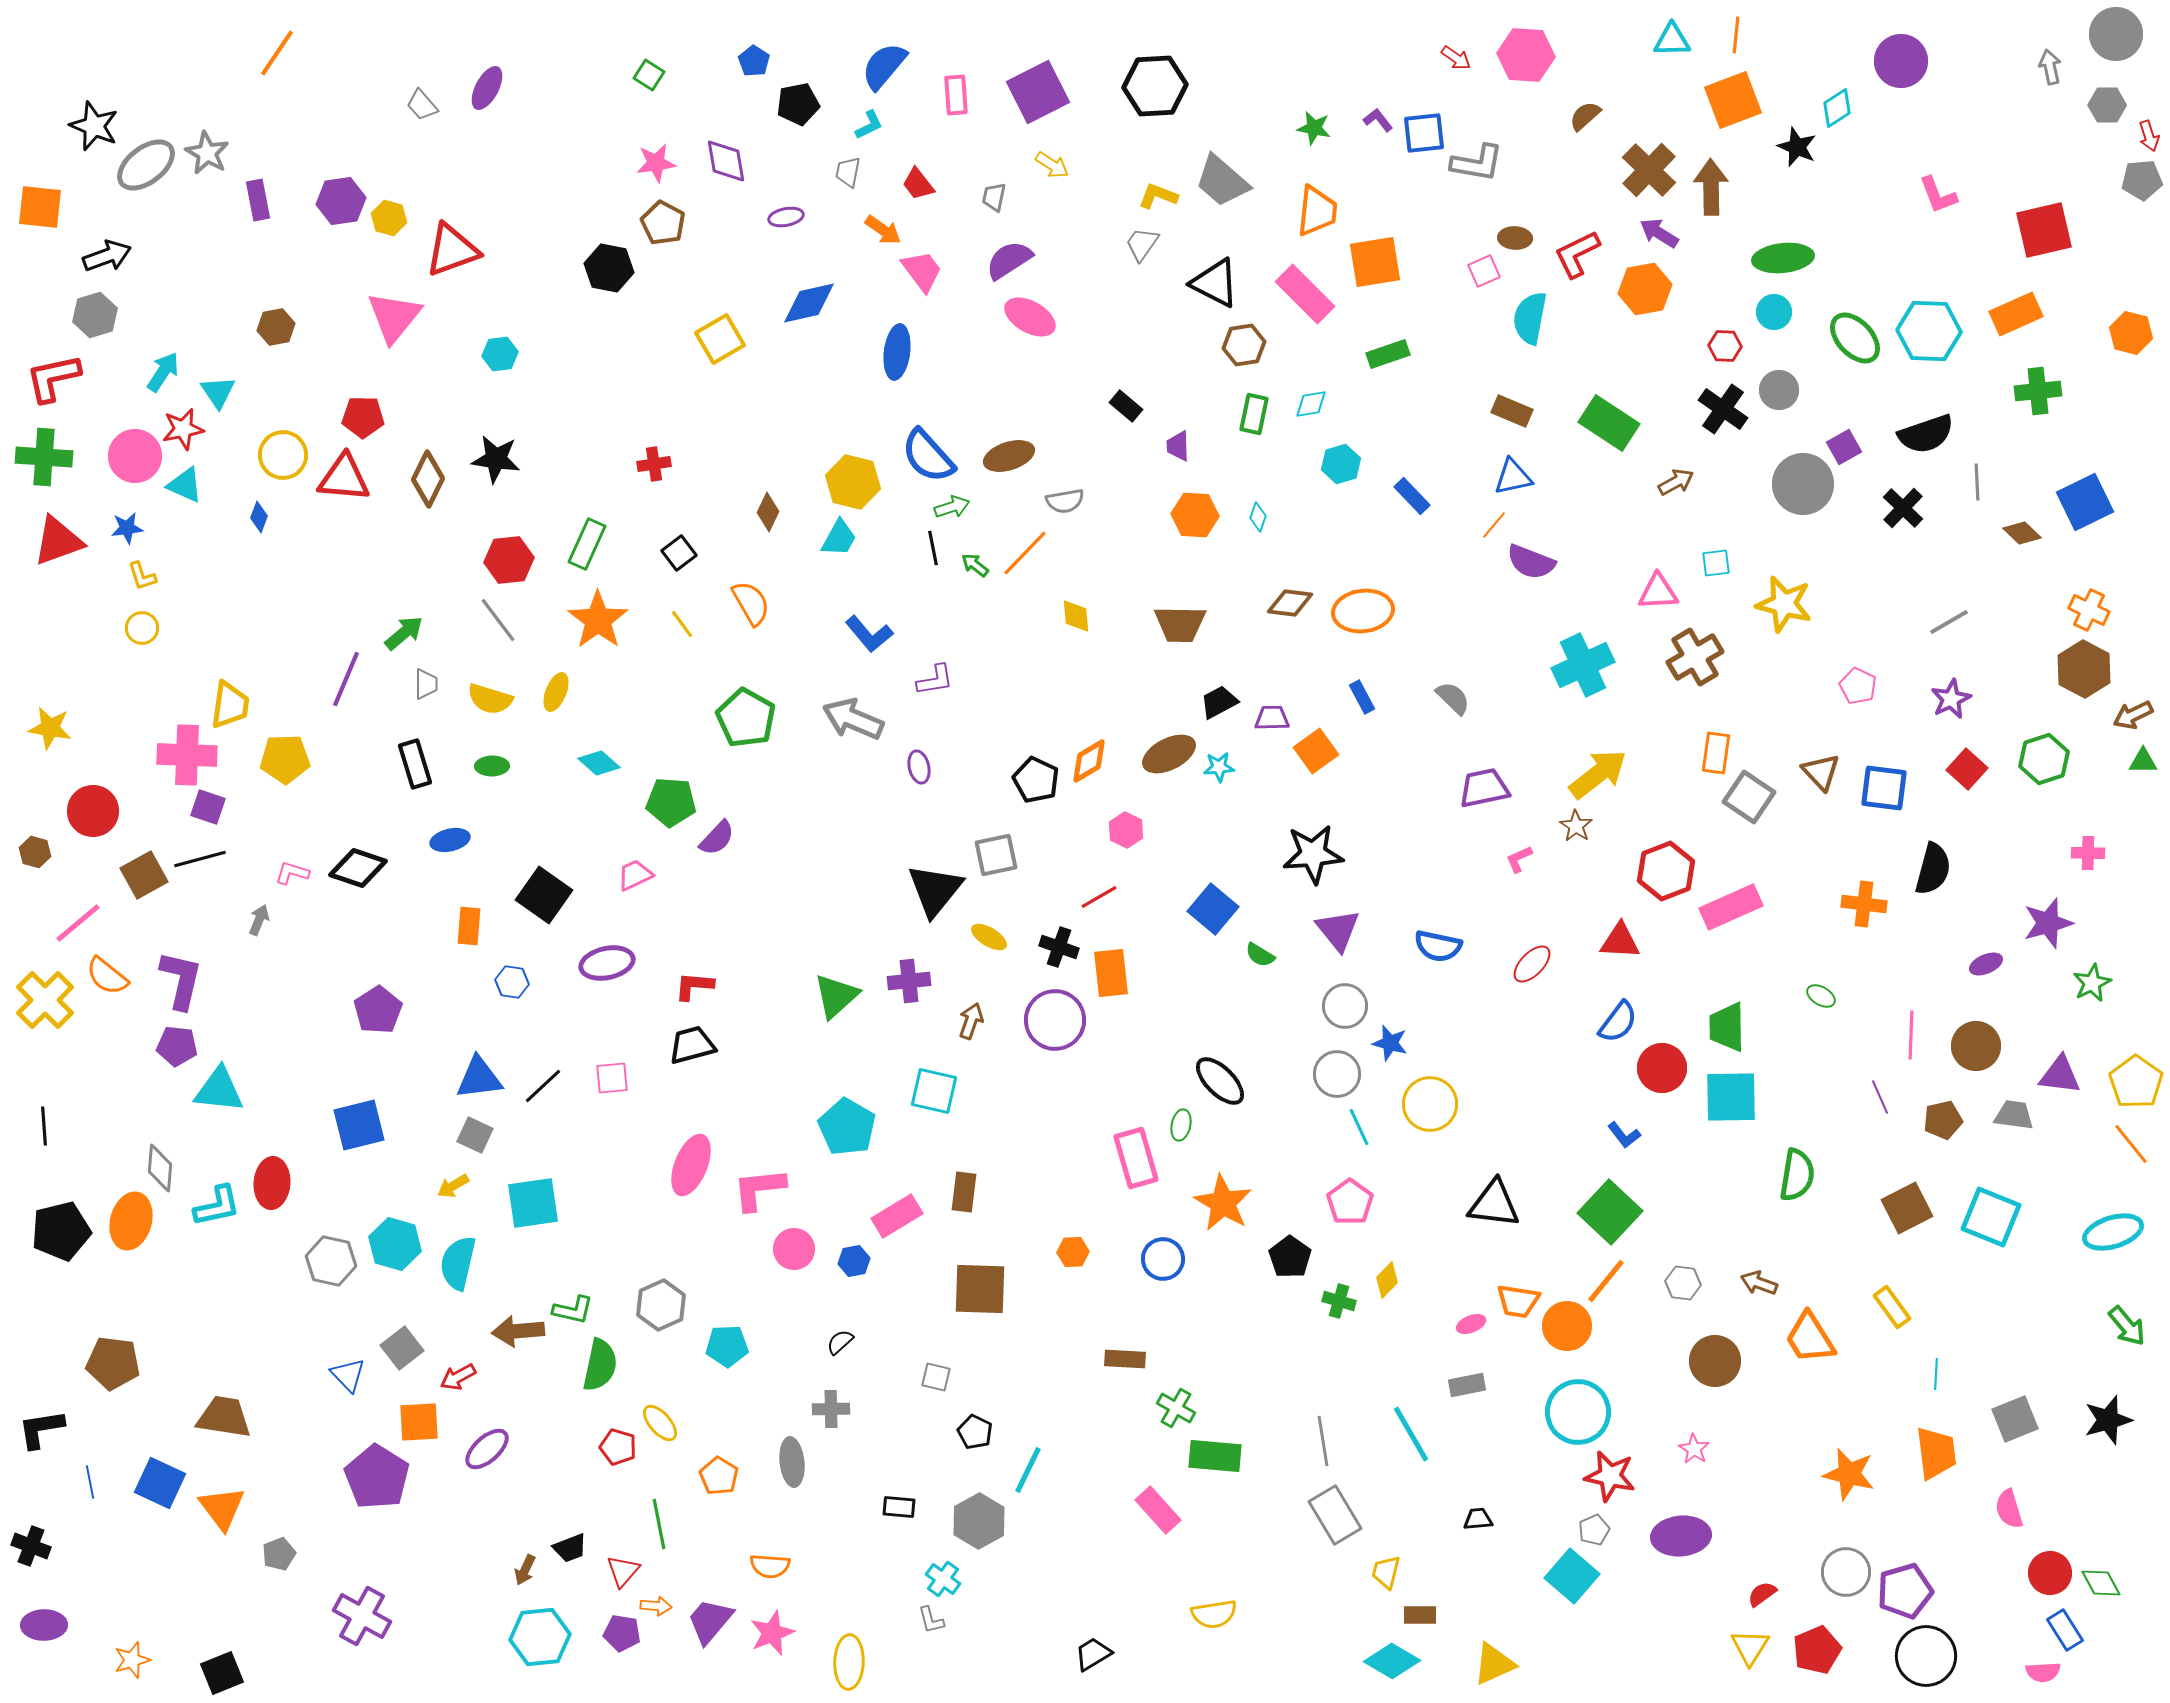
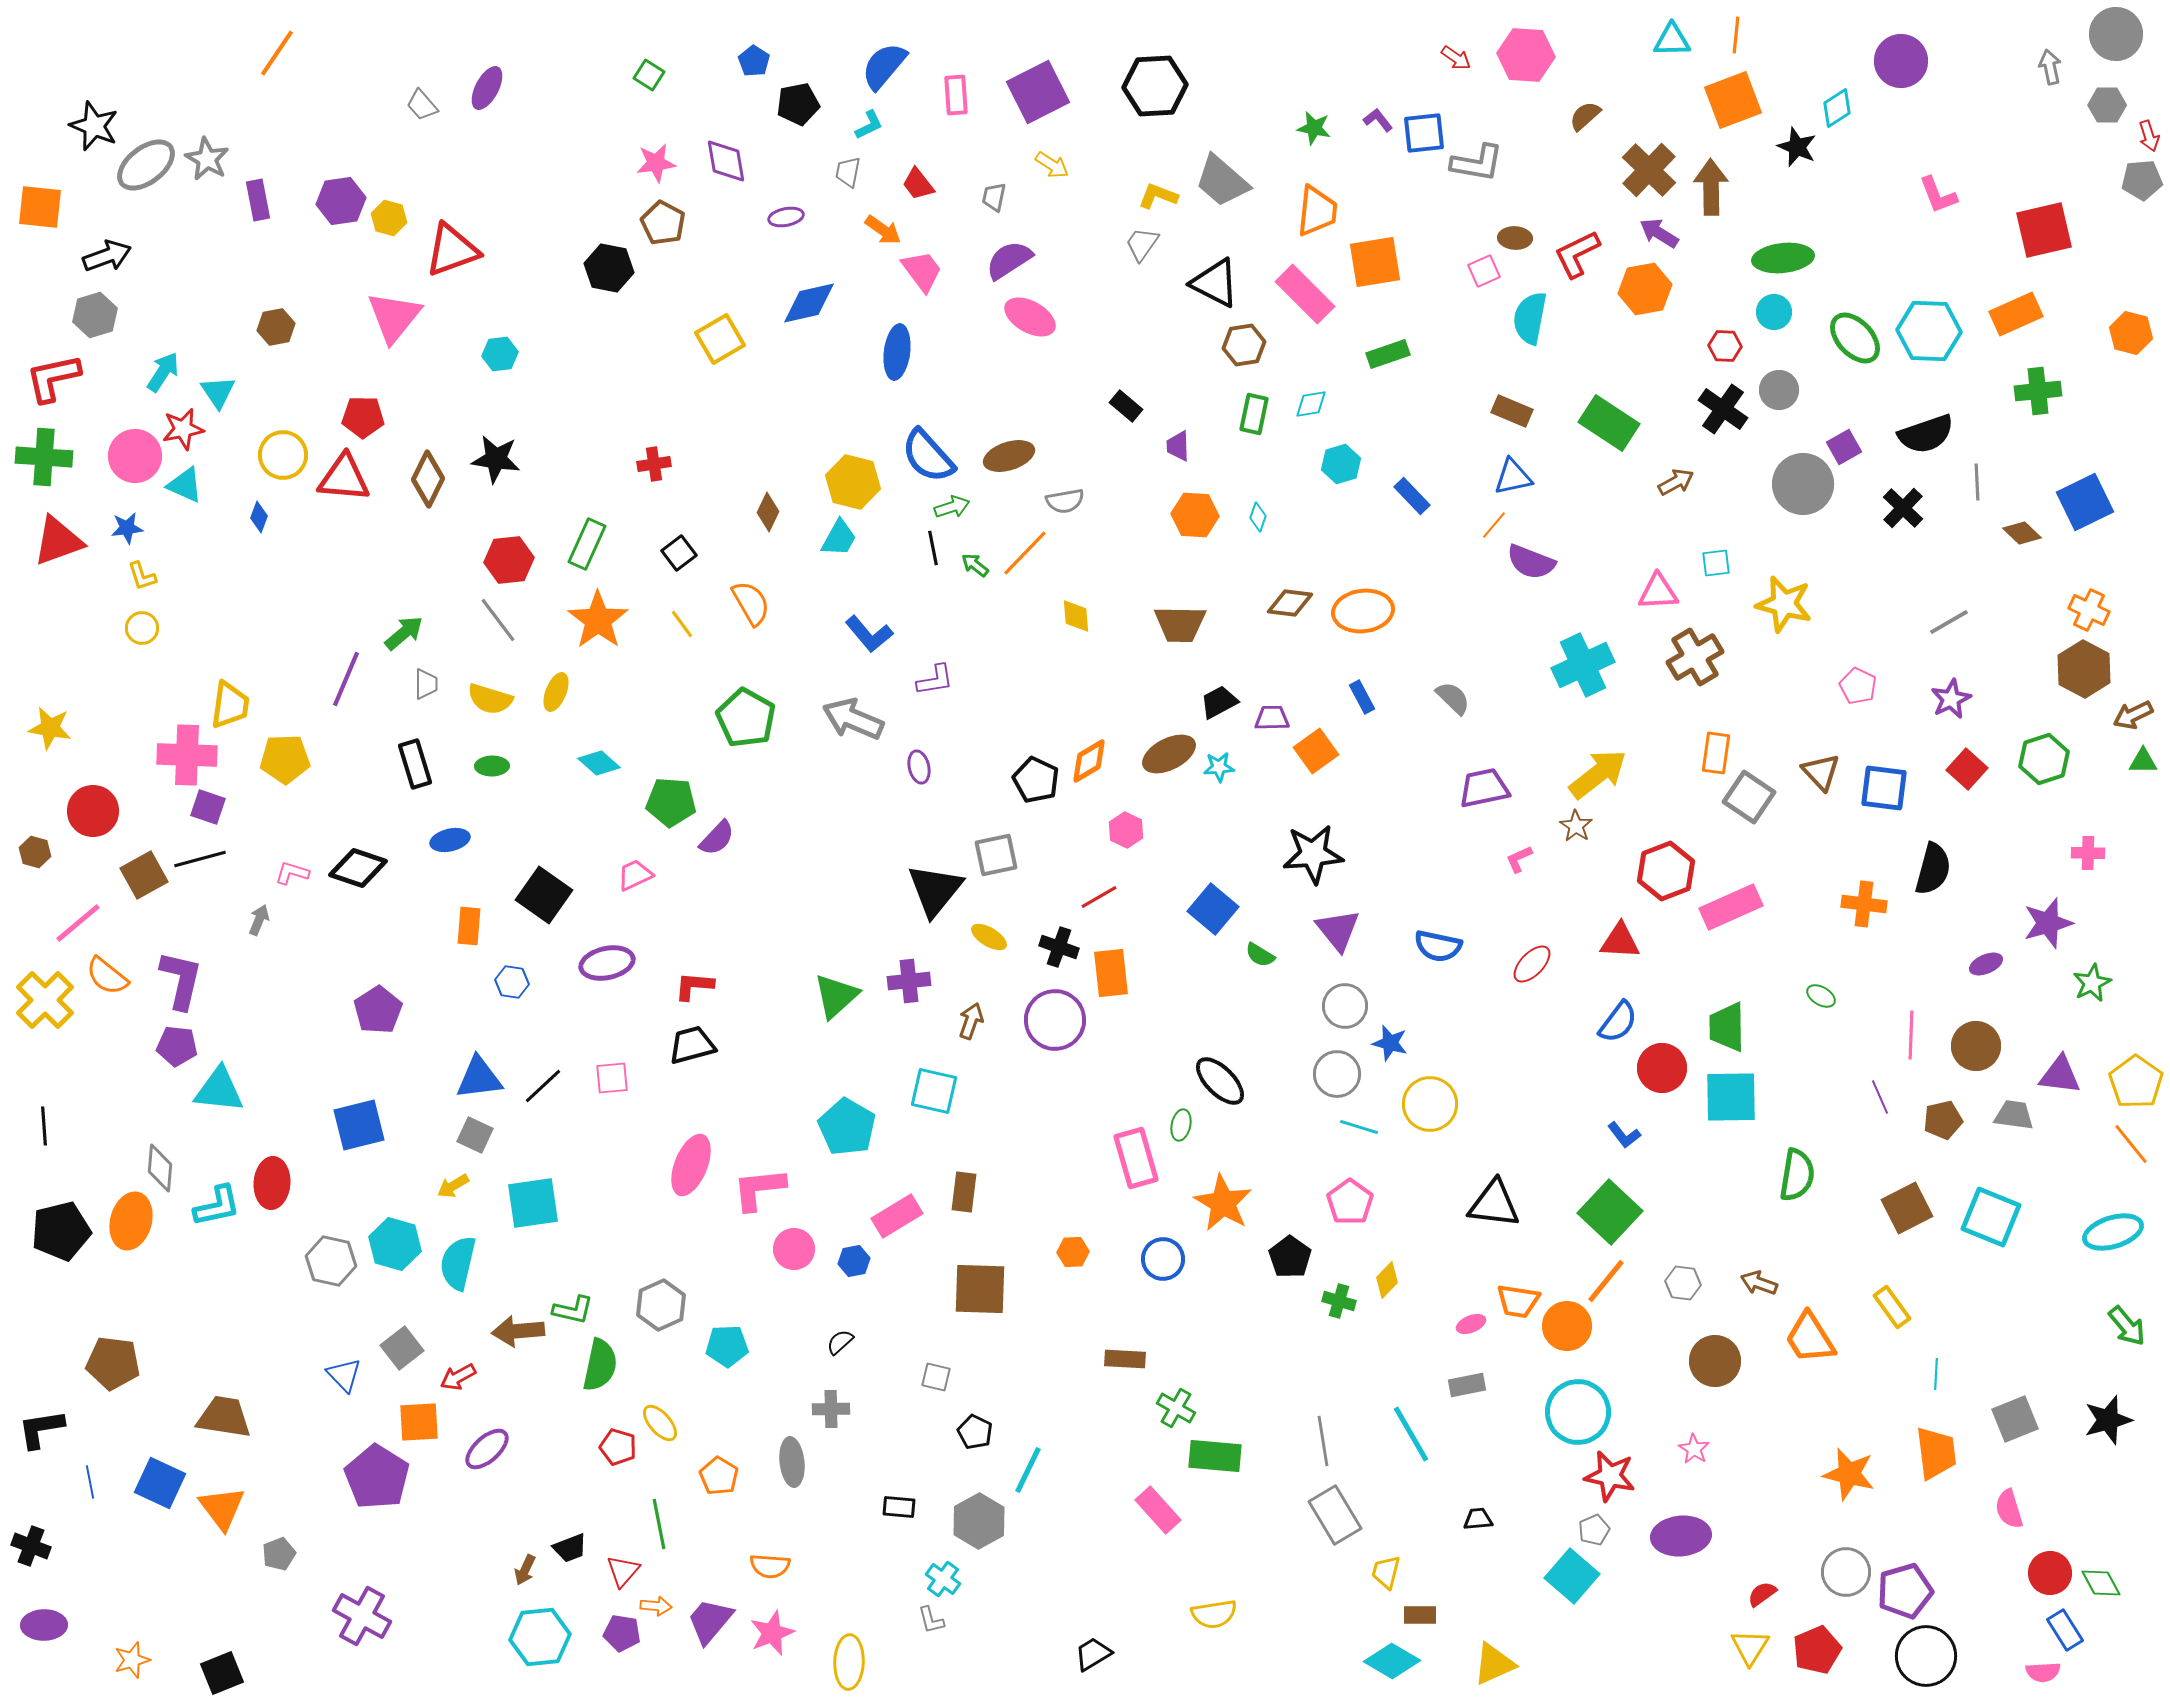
gray star at (207, 153): moved 6 px down
cyan line at (1359, 1127): rotated 48 degrees counterclockwise
blue triangle at (348, 1375): moved 4 px left
